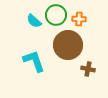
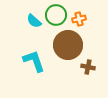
orange cross: rotated 16 degrees counterclockwise
brown cross: moved 2 px up
